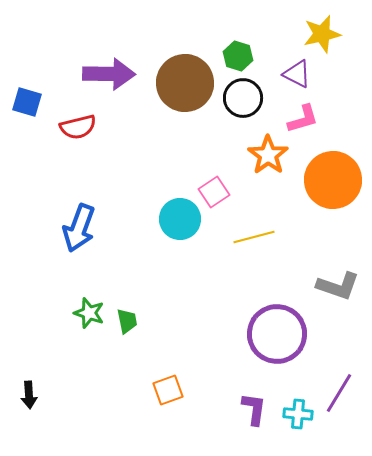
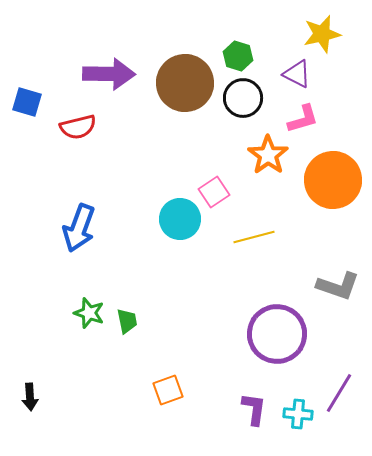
black arrow: moved 1 px right, 2 px down
